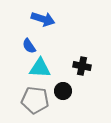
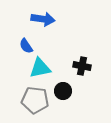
blue arrow: rotated 10 degrees counterclockwise
blue semicircle: moved 3 px left
cyan triangle: rotated 15 degrees counterclockwise
